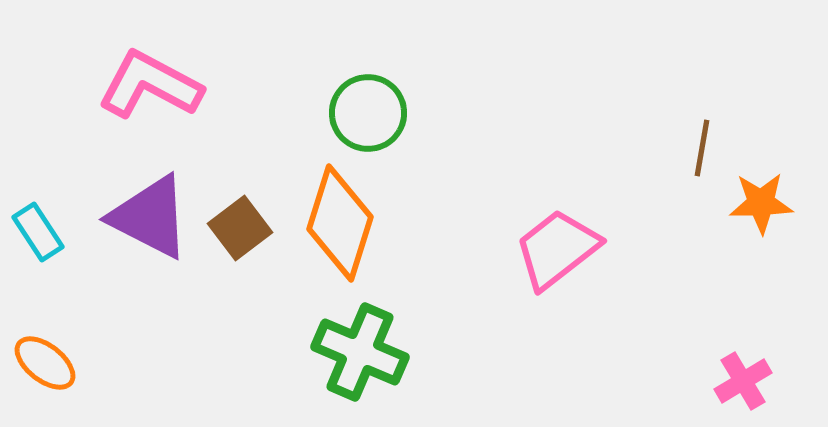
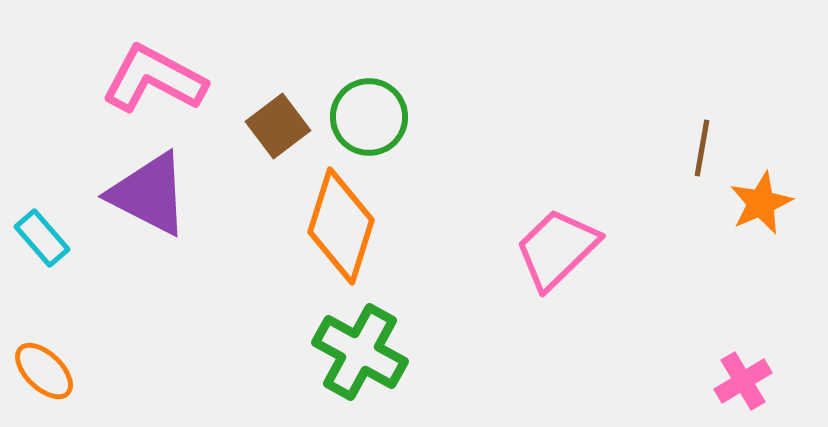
pink L-shape: moved 4 px right, 6 px up
green circle: moved 1 px right, 4 px down
orange star: rotated 22 degrees counterclockwise
purple triangle: moved 1 px left, 23 px up
orange diamond: moved 1 px right, 3 px down
brown square: moved 38 px right, 102 px up
cyan rectangle: moved 4 px right, 6 px down; rotated 8 degrees counterclockwise
pink trapezoid: rotated 6 degrees counterclockwise
green cross: rotated 6 degrees clockwise
orange ellipse: moved 1 px left, 8 px down; rotated 6 degrees clockwise
